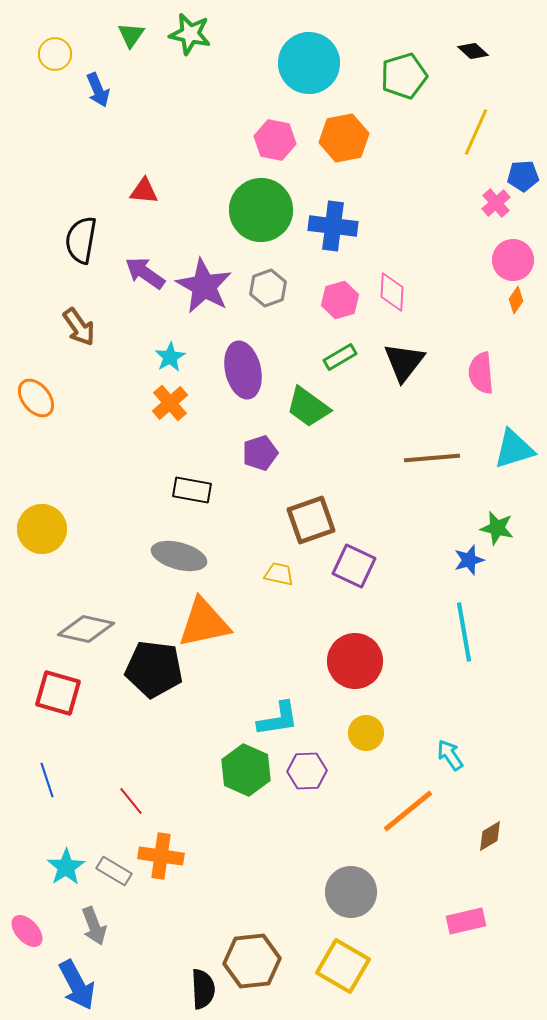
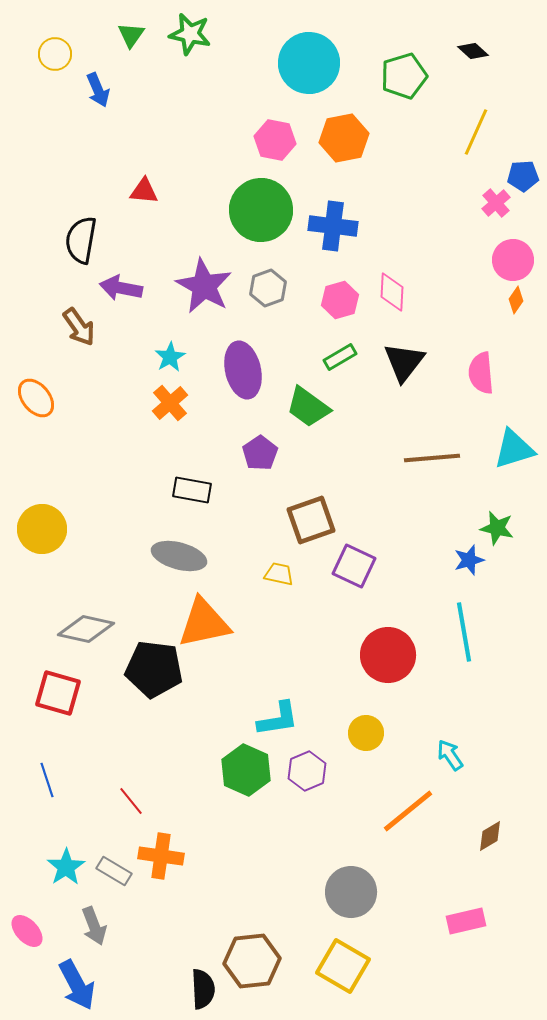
purple arrow at (145, 273): moved 24 px left, 15 px down; rotated 24 degrees counterclockwise
purple pentagon at (260, 453): rotated 16 degrees counterclockwise
red circle at (355, 661): moved 33 px right, 6 px up
purple hexagon at (307, 771): rotated 21 degrees counterclockwise
